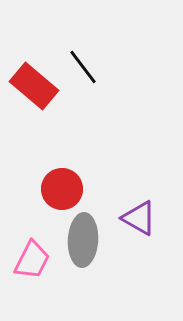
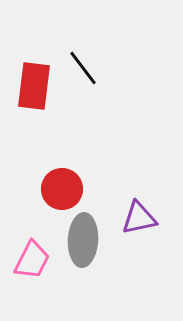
black line: moved 1 px down
red rectangle: rotated 57 degrees clockwise
purple triangle: rotated 42 degrees counterclockwise
